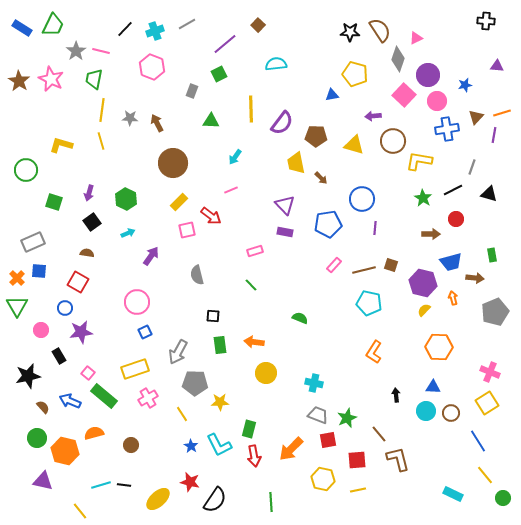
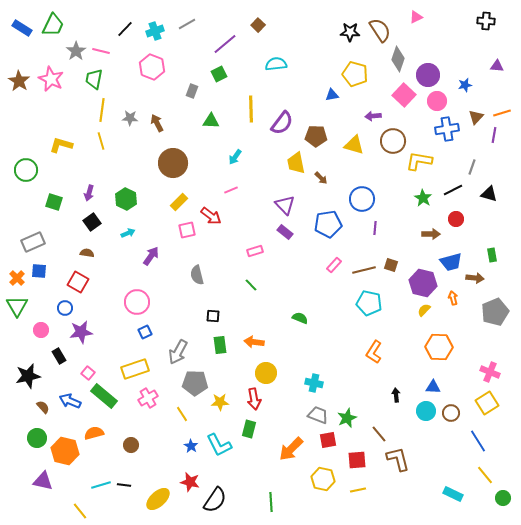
pink triangle at (416, 38): moved 21 px up
purple rectangle at (285, 232): rotated 28 degrees clockwise
red arrow at (254, 456): moved 57 px up
